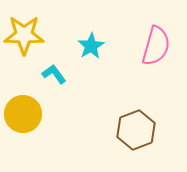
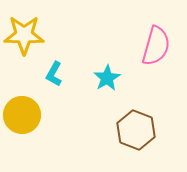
cyan star: moved 16 px right, 32 px down
cyan L-shape: rotated 115 degrees counterclockwise
yellow circle: moved 1 px left, 1 px down
brown hexagon: rotated 18 degrees counterclockwise
